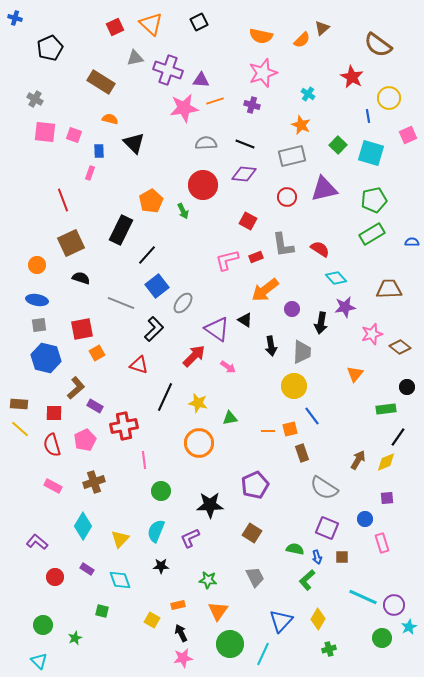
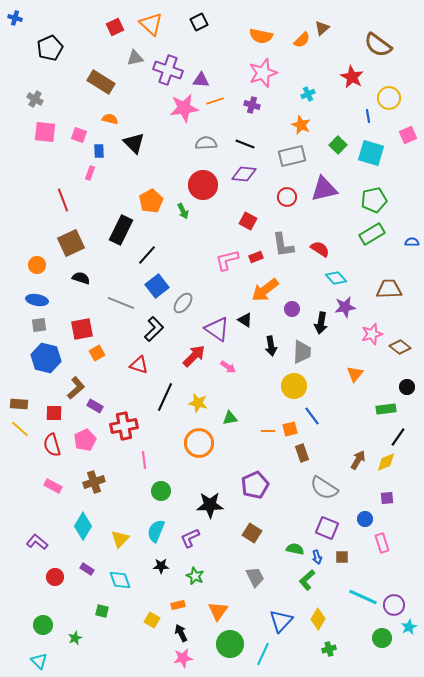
cyan cross at (308, 94): rotated 32 degrees clockwise
pink square at (74, 135): moved 5 px right
green star at (208, 580): moved 13 px left, 4 px up; rotated 18 degrees clockwise
